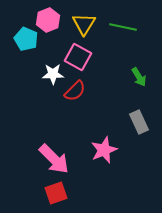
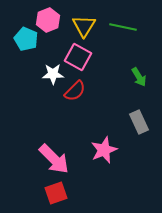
yellow triangle: moved 2 px down
